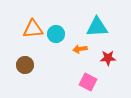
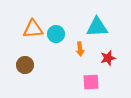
orange arrow: rotated 88 degrees counterclockwise
red star: rotated 14 degrees counterclockwise
pink square: moved 3 px right; rotated 30 degrees counterclockwise
